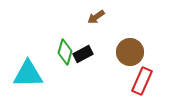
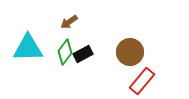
brown arrow: moved 27 px left, 5 px down
green diamond: rotated 20 degrees clockwise
cyan triangle: moved 26 px up
red rectangle: rotated 16 degrees clockwise
